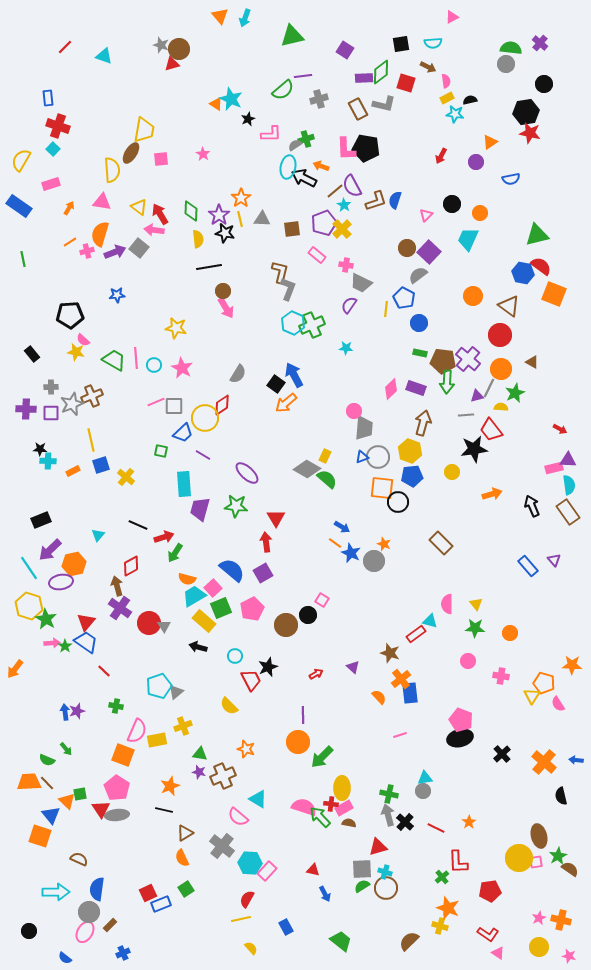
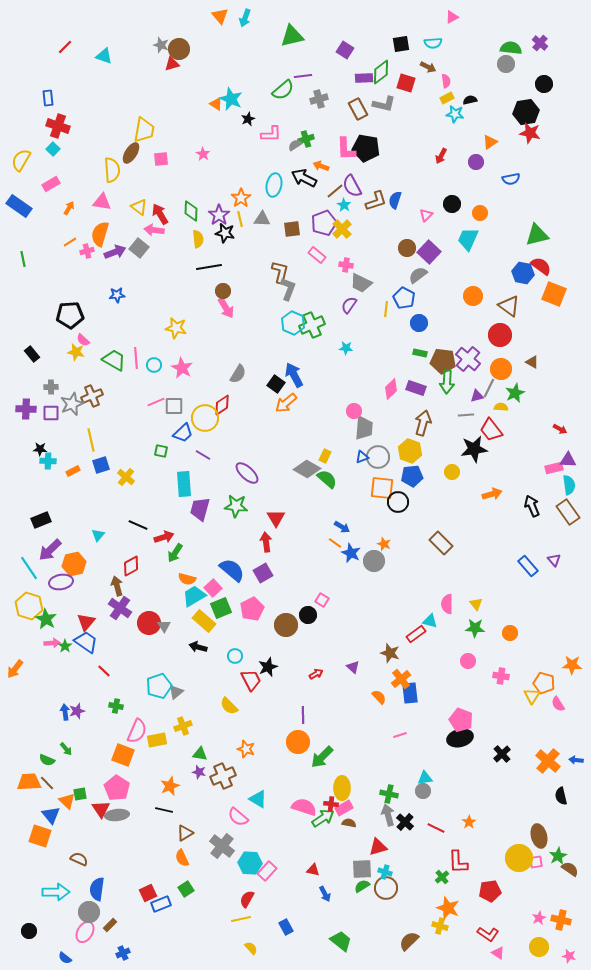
cyan ellipse at (288, 167): moved 14 px left, 18 px down
pink rectangle at (51, 184): rotated 12 degrees counterclockwise
orange cross at (544, 762): moved 4 px right, 1 px up
green arrow at (320, 817): moved 3 px right, 1 px down; rotated 100 degrees clockwise
